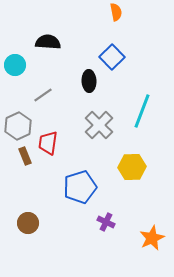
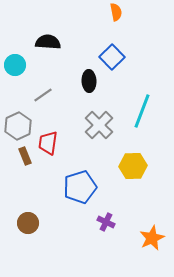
yellow hexagon: moved 1 px right, 1 px up
